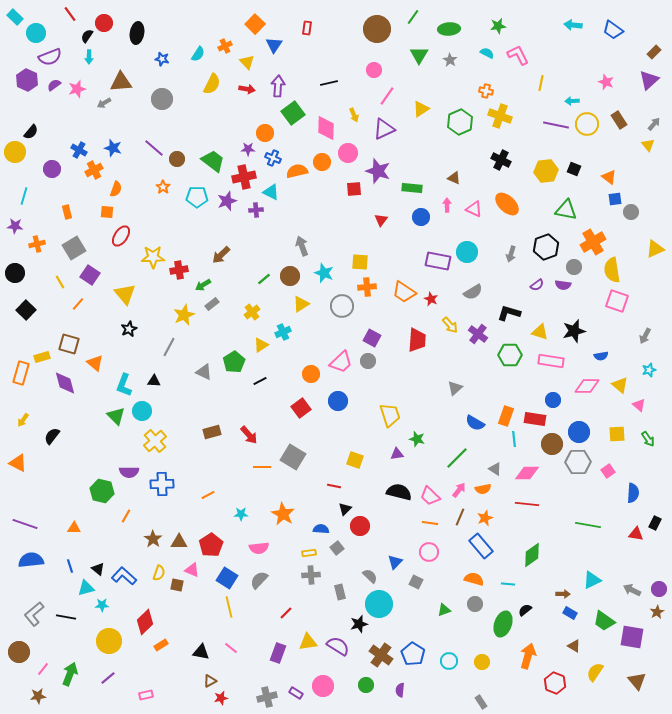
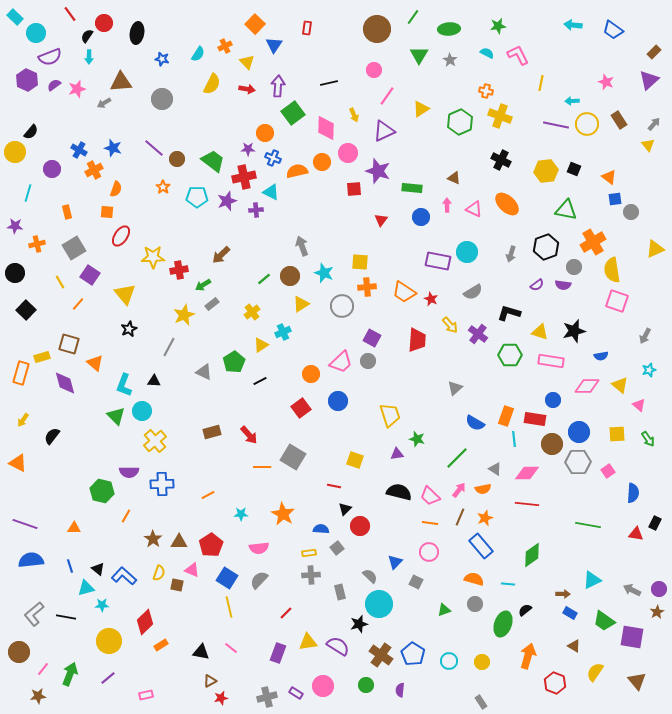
purple triangle at (384, 129): moved 2 px down
cyan line at (24, 196): moved 4 px right, 3 px up
